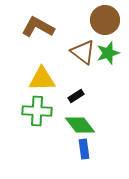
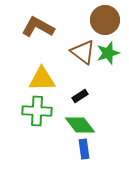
black rectangle: moved 4 px right
